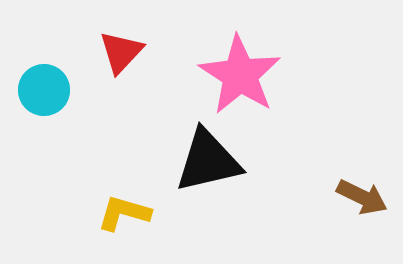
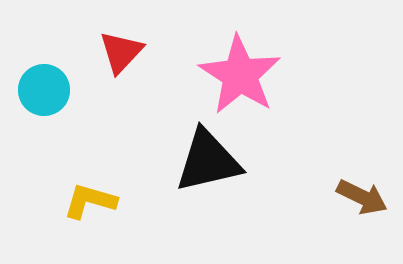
yellow L-shape: moved 34 px left, 12 px up
